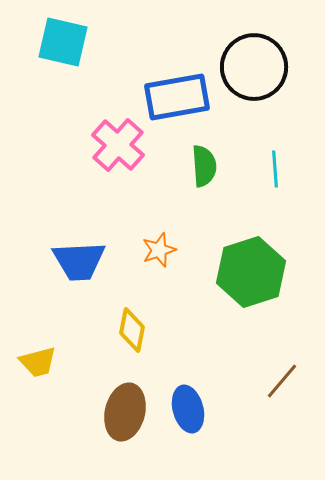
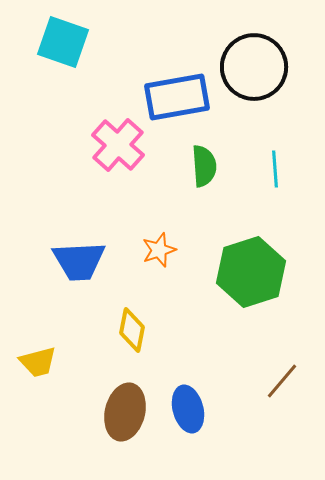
cyan square: rotated 6 degrees clockwise
